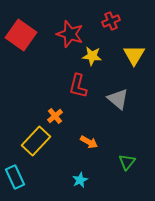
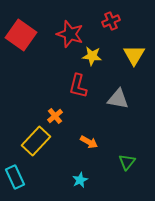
gray triangle: rotated 30 degrees counterclockwise
